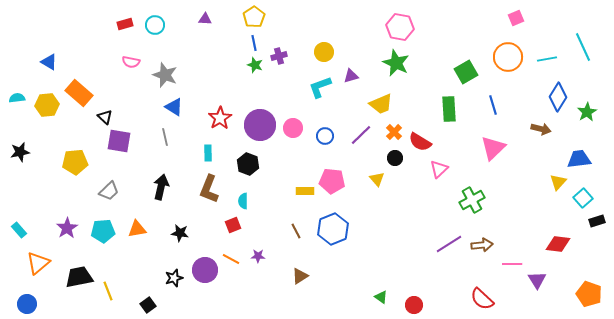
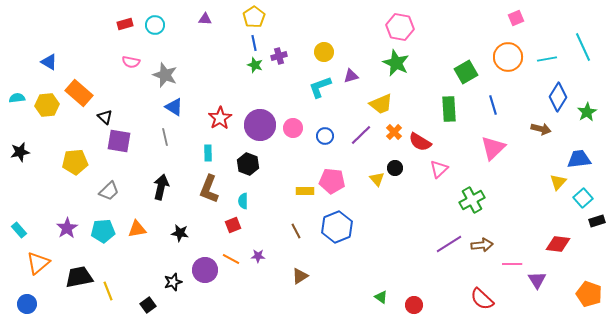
black circle at (395, 158): moved 10 px down
blue hexagon at (333, 229): moved 4 px right, 2 px up
black star at (174, 278): moved 1 px left, 4 px down
